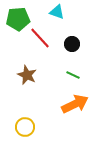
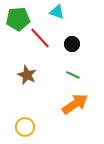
orange arrow: rotated 8 degrees counterclockwise
